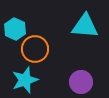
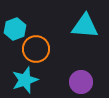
cyan hexagon: rotated 15 degrees clockwise
orange circle: moved 1 px right
